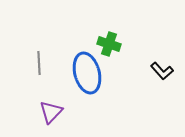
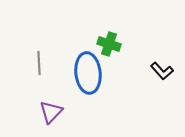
blue ellipse: moved 1 px right; rotated 9 degrees clockwise
